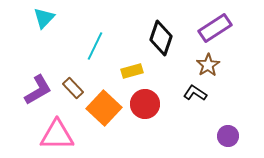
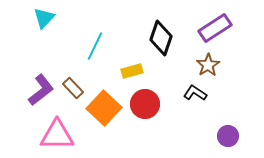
purple L-shape: moved 3 px right; rotated 8 degrees counterclockwise
